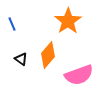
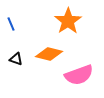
blue line: moved 1 px left
orange diamond: moved 1 px right, 1 px up; rotated 64 degrees clockwise
black triangle: moved 5 px left; rotated 16 degrees counterclockwise
